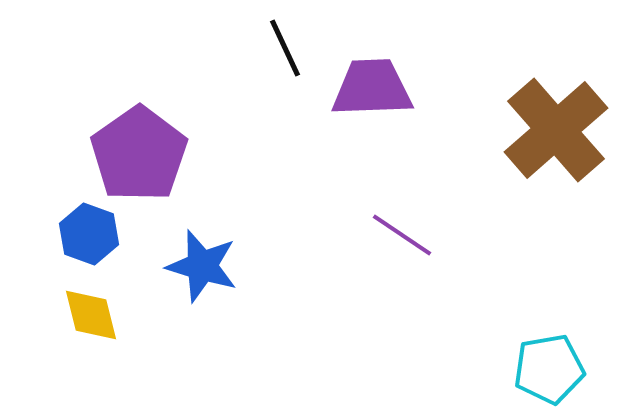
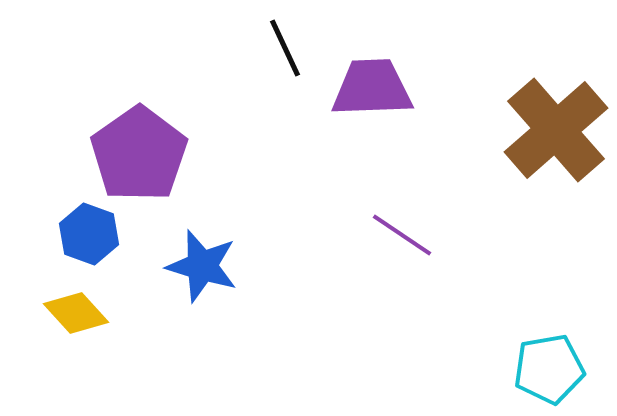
yellow diamond: moved 15 px left, 2 px up; rotated 28 degrees counterclockwise
